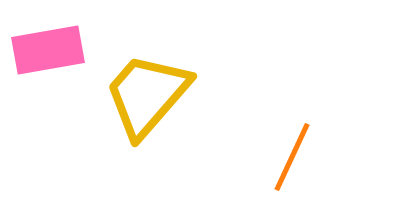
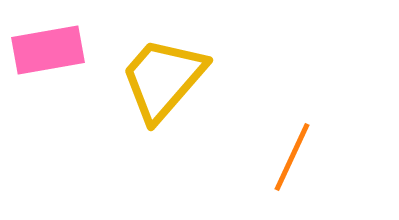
yellow trapezoid: moved 16 px right, 16 px up
